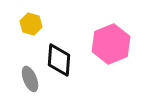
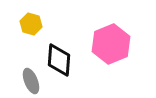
gray ellipse: moved 1 px right, 2 px down
